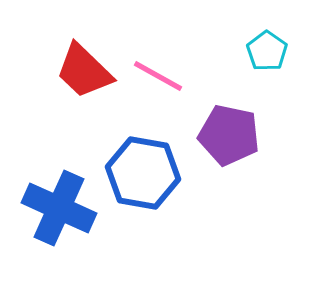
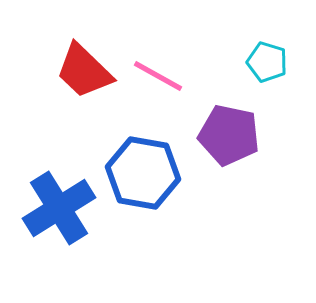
cyan pentagon: moved 11 px down; rotated 18 degrees counterclockwise
blue cross: rotated 34 degrees clockwise
